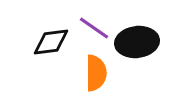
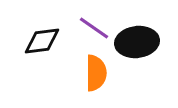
black diamond: moved 9 px left, 1 px up
